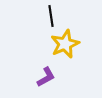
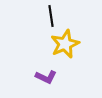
purple L-shape: rotated 55 degrees clockwise
